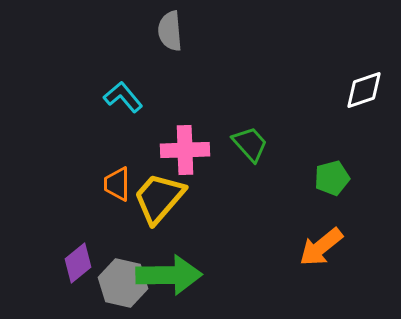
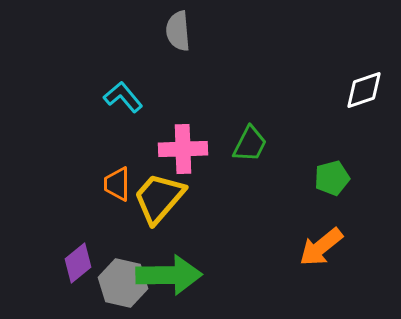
gray semicircle: moved 8 px right
green trapezoid: rotated 69 degrees clockwise
pink cross: moved 2 px left, 1 px up
